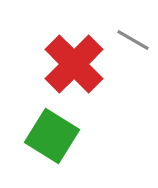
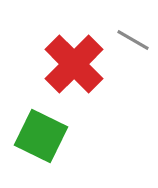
green square: moved 11 px left; rotated 6 degrees counterclockwise
